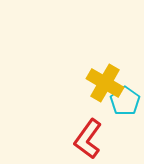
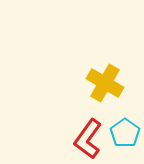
cyan pentagon: moved 32 px down
